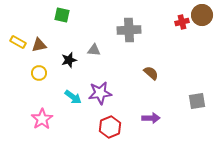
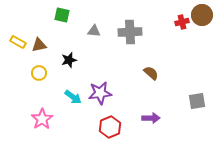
gray cross: moved 1 px right, 2 px down
gray triangle: moved 19 px up
